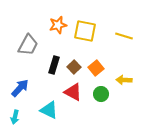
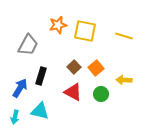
black rectangle: moved 13 px left, 11 px down
blue arrow: rotated 12 degrees counterclockwise
cyan triangle: moved 9 px left, 1 px down; rotated 12 degrees counterclockwise
